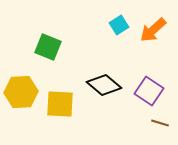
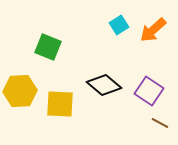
yellow hexagon: moved 1 px left, 1 px up
brown line: rotated 12 degrees clockwise
